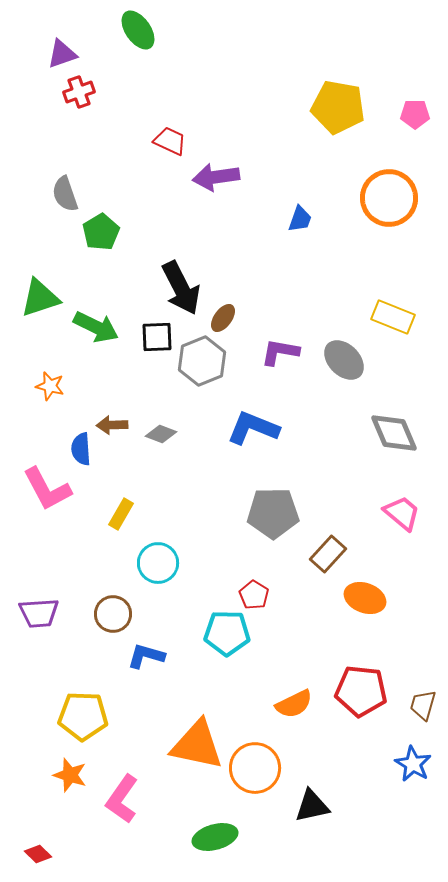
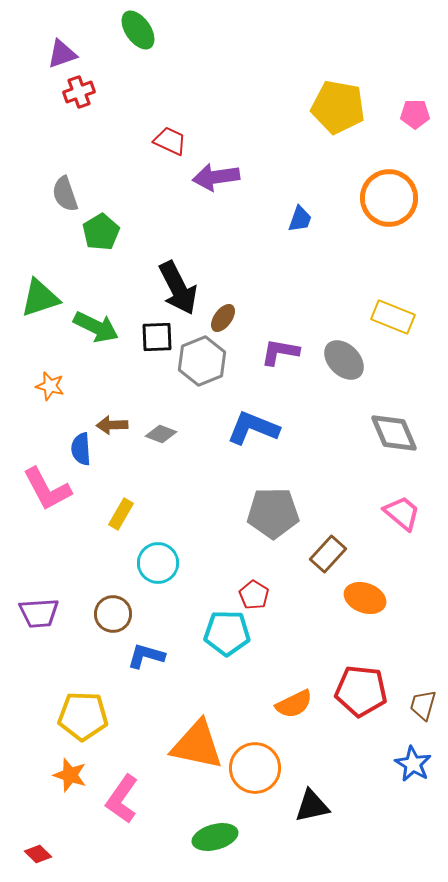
black arrow at (181, 288): moved 3 px left
